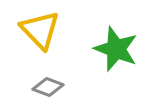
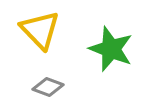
green star: moved 5 px left
